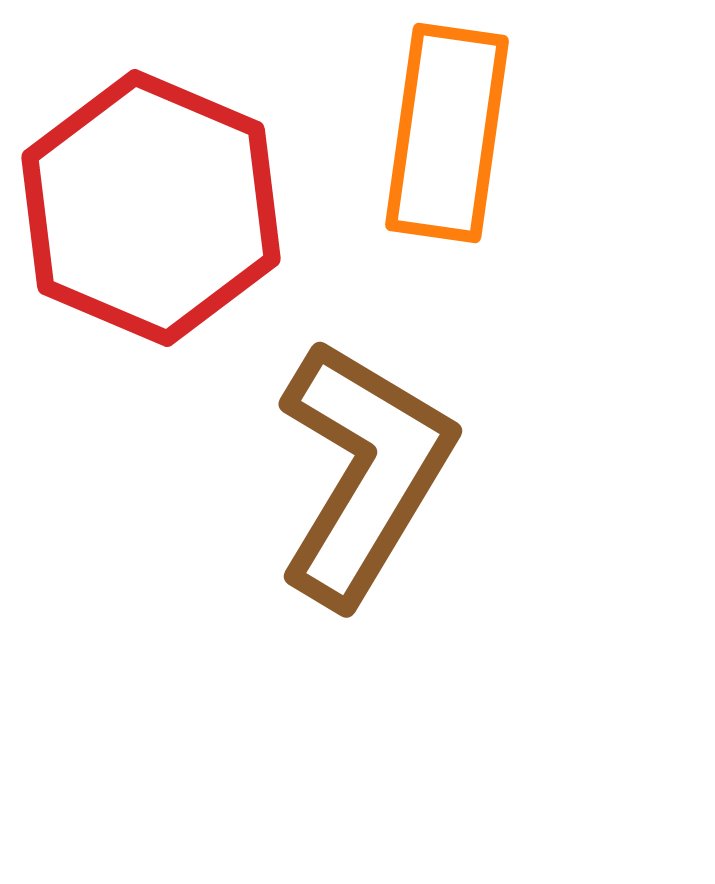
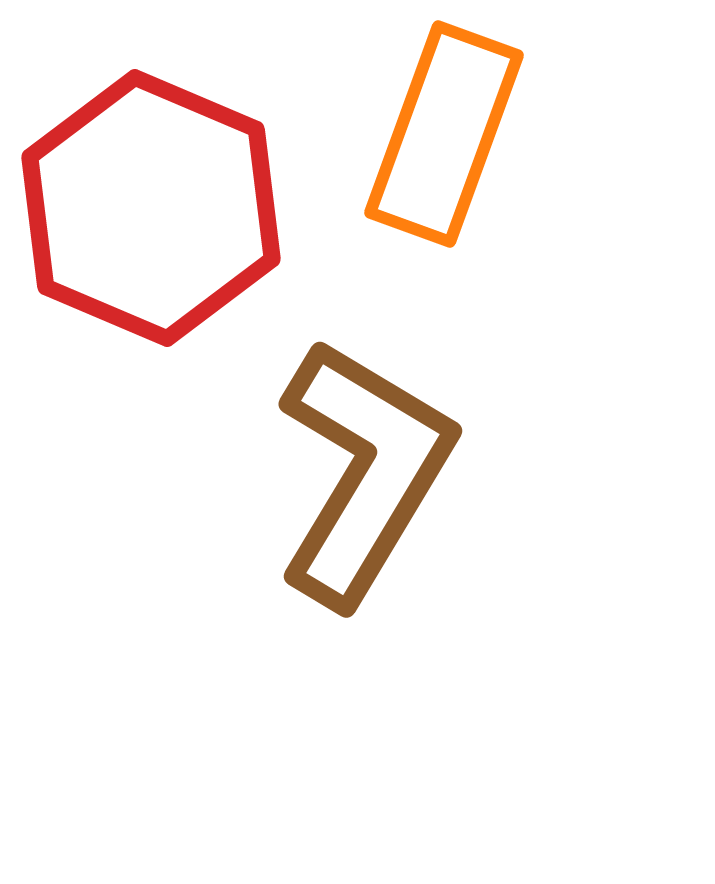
orange rectangle: moved 3 px left, 1 px down; rotated 12 degrees clockwise
